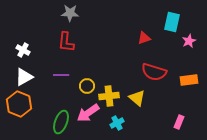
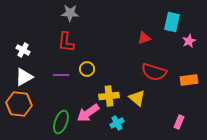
yellow circle: moved 17 px up
orange hexagon: rotated 15 degrees counterclockwise
